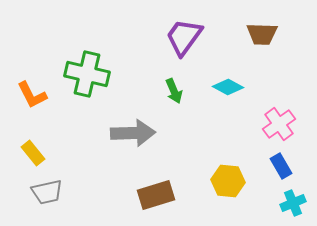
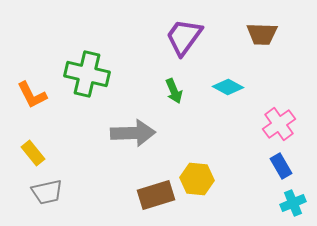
yellow hexagon: moved 31 px left, 2 px up
